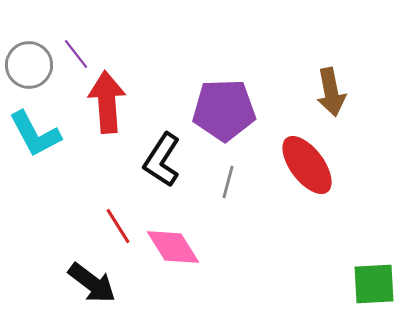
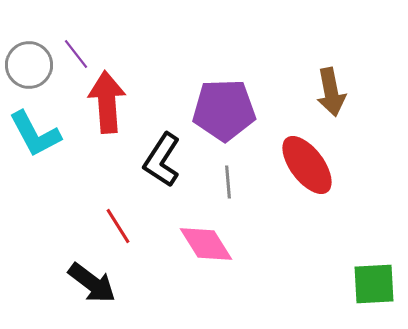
gray line: rotated 20 degrees counterclockwise
pink diamond: moved 33 px right, 3 px up
